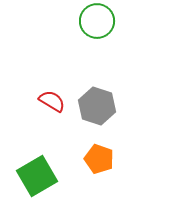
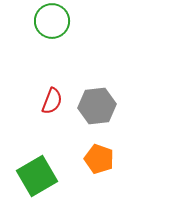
green circle: moved 45 px left
red semicircle: rotated 80 degrees clockwise
gray hexagon: rotated 24 degrees counterclockwise
